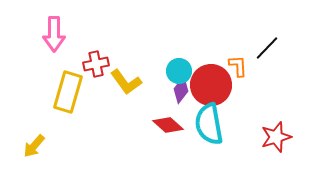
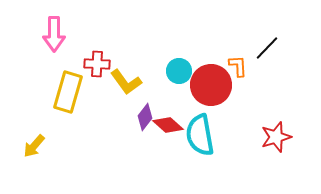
red cross: moved 1 px right; rotated 15 degrees clockwise
purple diamond: moved 36 px left, 27 px down
cyan semicircle: moved 9 px left, 11 px down
